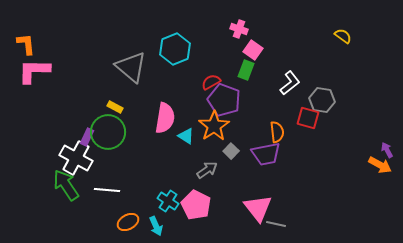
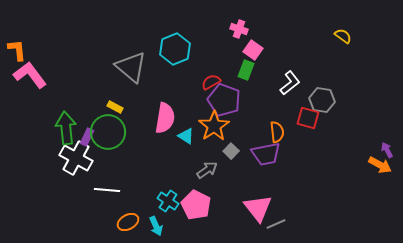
orange L-shape: moved 9 px left, 6 px down
pink L-shape: moved 4 px left, 4 px down; rotated 52 degrees clockwise
green arrow: moved 57 px up; rotated 28 degrees clockwise
gray line: rotated 36 degrees counterclockwise
